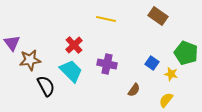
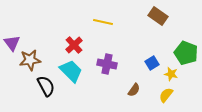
yellow line: moved 3 px left, 3 px down
blue square: rotated 24 degrees clockwise
yellow semicircle: moved 5 px up
